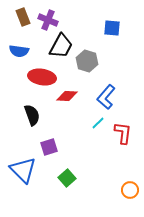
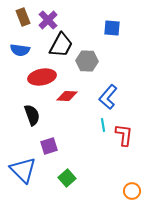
purple cross: rotated 24 degrees clockwise
black trapezoid: moved 1 px up
blue semicircle: moved 1 px right, 1 px up
gray hexagon: rotated 15 degrees counterclockwise
red ellipse: rotated 20 degrees counterclockwise
blue L-shape: moved 2 px right
cyan line: moved 5 px right, 2 px down; rotated 56 degrees counterclockwise
red L-shape: moved 1 px right, 2 px down
purple square: moved 1 px up
orange circle: moved 2 px right, 1 px down
